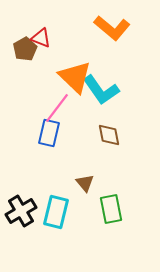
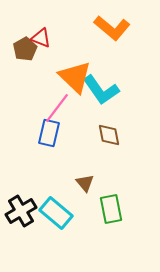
cyan rectangle: moved 1 px down; rotated 64 degrees counterclockwise
